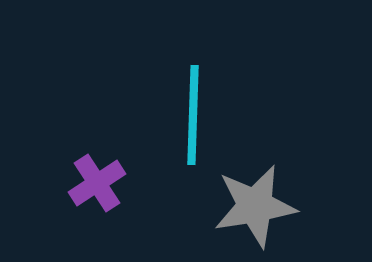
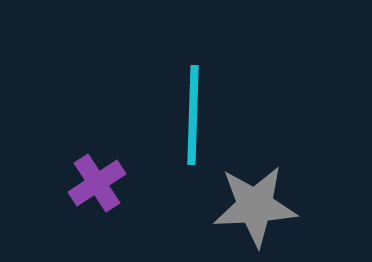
gray star: rotated 6 degrees clockwise
